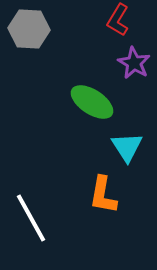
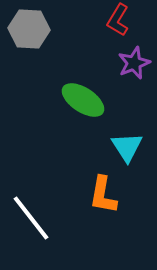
purple star: rotated 20 degrees clockwise
green ellipse: moved 9 px left, 2 px up
white line: rotated 9 degrees counterclockwise
